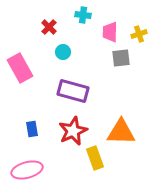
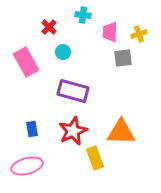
gray square: moved 2 px right
pink rectangle: moved 6 px right, 6 px up
pink ellipse: moved 4 px up
